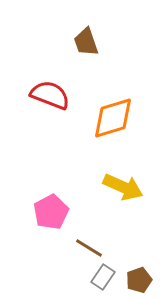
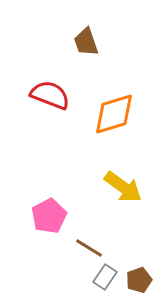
orange diamond: moved 1 px right, 4 px up
yellow arrow: rotated 12 degrees clockwise
pink pentagon: moved 2 px left, 4 px down
gray rectangle: moved 2 px right
